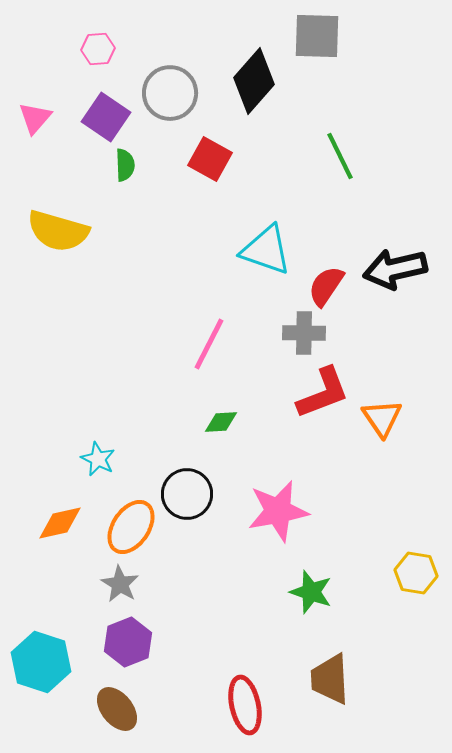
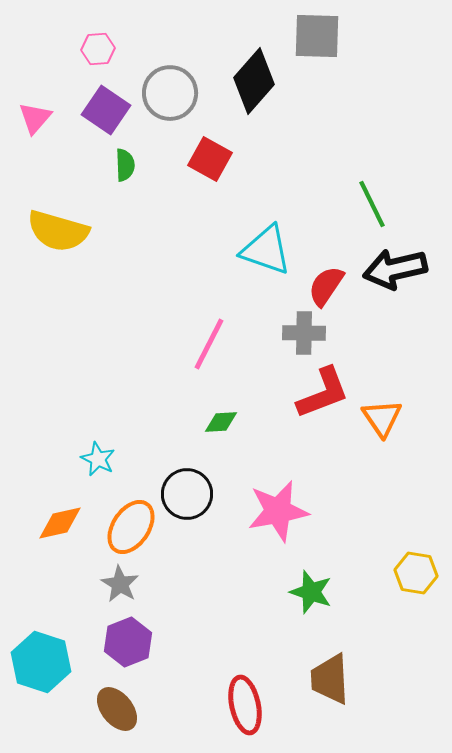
purple square: moved 7 px up
green line: moved 32 px right, 48 px down
